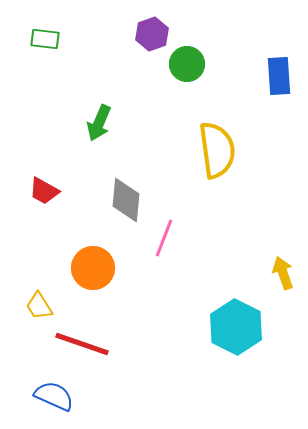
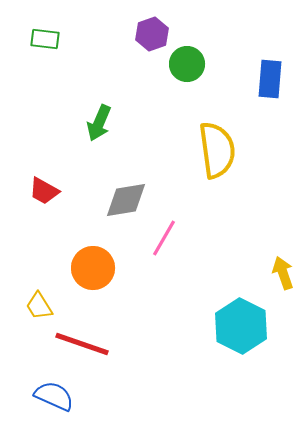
blue rectangle: moved 9 px left, 3 px down; rotated 9 degrees clockwise
gray diamond: rotated 75 degrees clockwise
pink line: rotated 9 degrees clockwise
cyan hexagon: moved 5 px right, 1 px up
